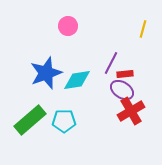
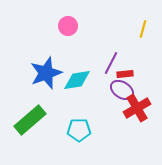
red cross: moved 6 px right, 3 px up
cyan pentagon: moved 15 px right, 9 px down
